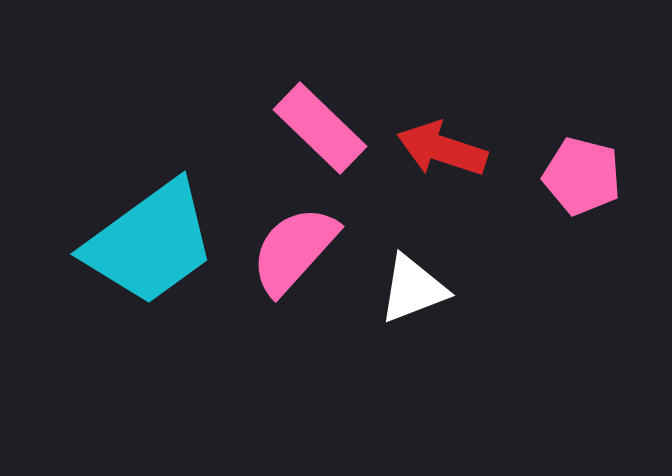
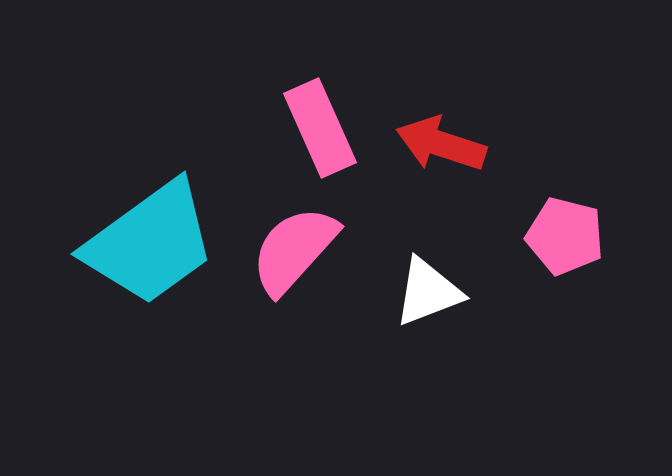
pink rectangle: rotated 22 degrees clockwise
red arrow: moved 1 px left, 5 px up
pink pentagon: moved 17 px left, 60 px down
white triangle: moved 15 px right, 3 px down
